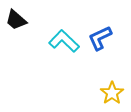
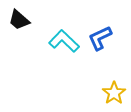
black trapezoid: moved 3 px right
yellow star: moved 2 px right
